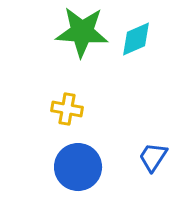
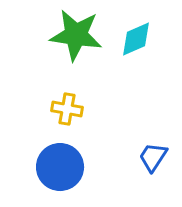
green star: moved 6 px left, 3 px down; rotated 4 degrees clockwise
blue circle: moved 18 px left
